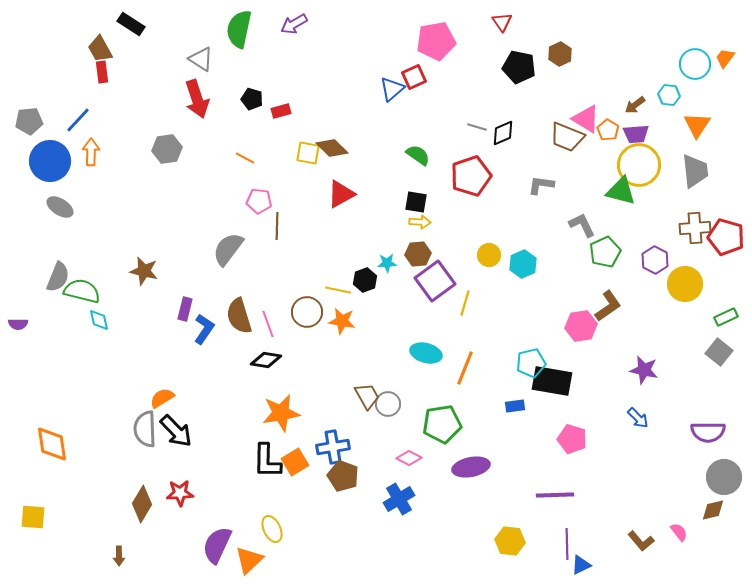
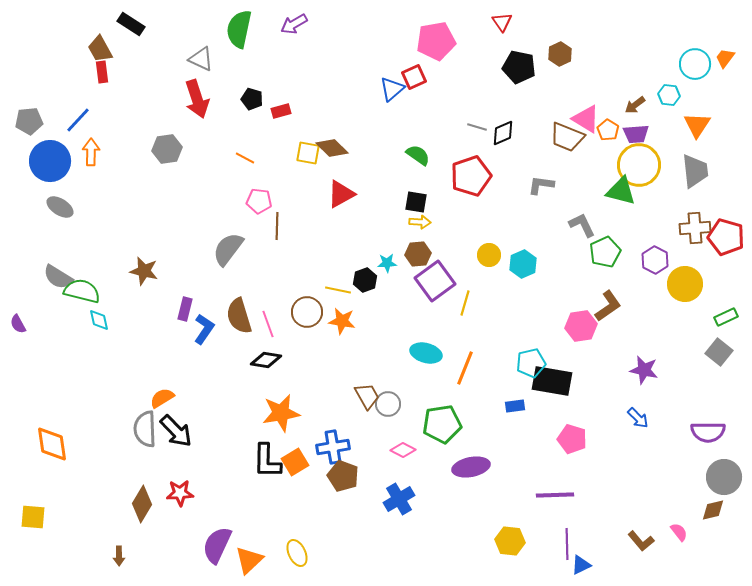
gray triangle at (201, 59): rotated 8 degrees counterclockwise
gray semicircle at (58, 277): rotated 100 degrees clockwise
purple semicircle at (18, 324): rotated 60 degrees clockwise
pink diamond at (409, 458): moved 6 px left, 8 px up
yellow ellipse at (272, 529): moved 25 px right, 24 px down
